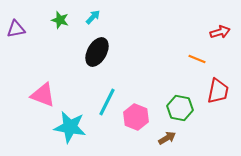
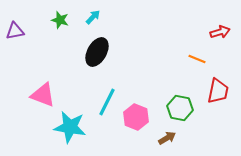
purple triangle: moved 1 px left, 2 px down
